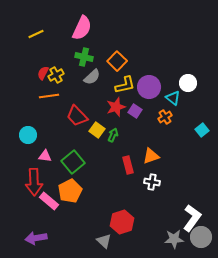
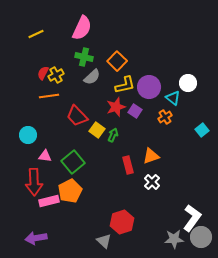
white cross: rotated 35 degrees clockwise
pink rectangle: rotated 54 degrees counterclockwise
